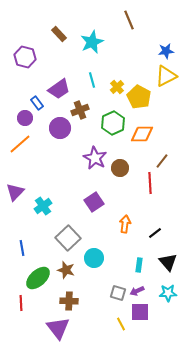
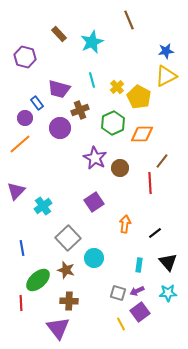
purple trapezoid at (59, 89): rotated 50 degrees clockwise
purple triangle at (15, 192): moved 1 px right, 1 px up
green ellipse at (38, 278): moved 2 px down
purple square at (140, 312): rotated 36 degrees counterclockwise
